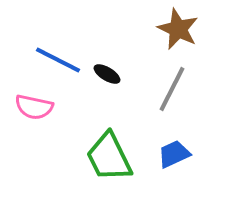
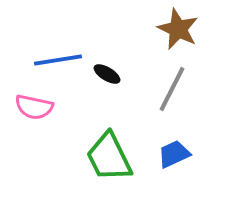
blue line: rotated 36 degrees counterclockwise
